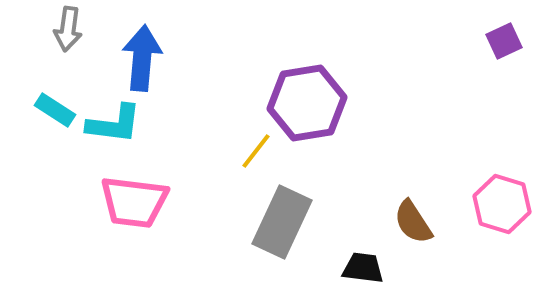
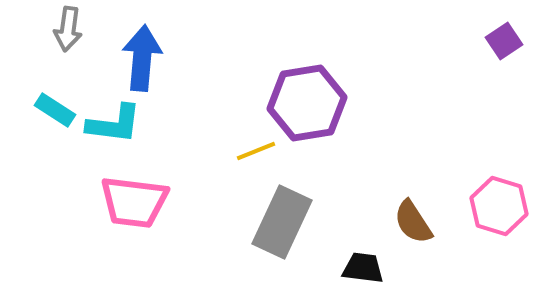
purple square: rotated 9 degrees counterclockwise
yellow line: rotated 30 degrees clockwise
pink hexagon: moved 3 px left, 2 px down
